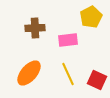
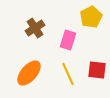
brown cross: rotated 30 degrees counterclockwise
pink rectangle: rotated 66 degrees counterclockwise
red square: moved 10 px up; rotated 18 degrees counterclockwise
